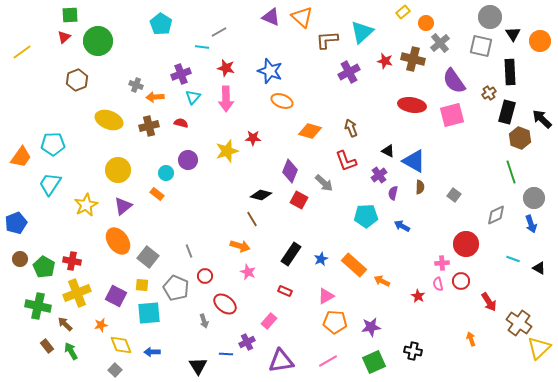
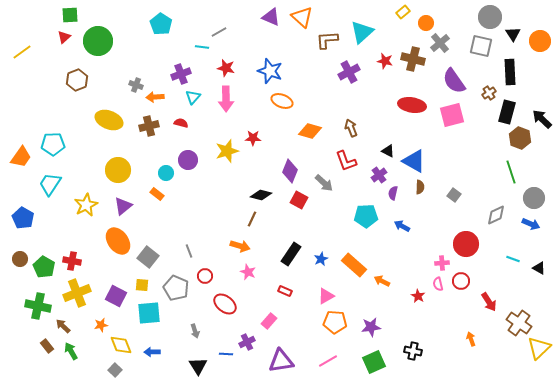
brown line at (252, 219): rotated 56 degrees clockwise
blue pentagon at (16, 223): moved 7 px right, 5 px up; rotated 20 degrees counterclockwise
blue arrow at (531, 224): rotated 48 degrees counterclockwise
gray arrow at (204, 321): moved 9 px left, 10 px down
brown arrow at (65, 324): moved 2 px left, 2 px down
